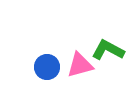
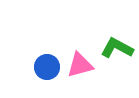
green L-shape: moved 9 px right, 2 px up
